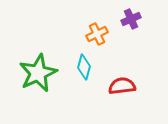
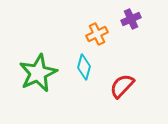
red semicircle: rotated 40 degrees counterclockwise
